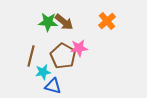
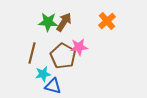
brown arrow: rotated 96 degrees counterclockwise
pink star: moved 1 px up
brown line: moved 1 px right, 3 px up
cyan star: moved 2 px down
